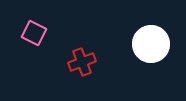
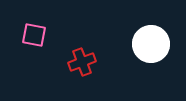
pink square: moved 2 px down; rotated 15 degrees counterclockwise
